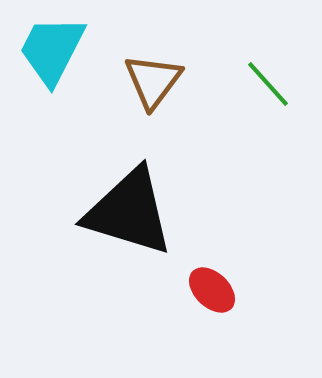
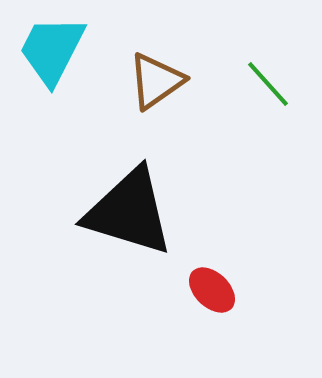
brown triangle: moved 3 px right; rotated 18 degrees clockwise
